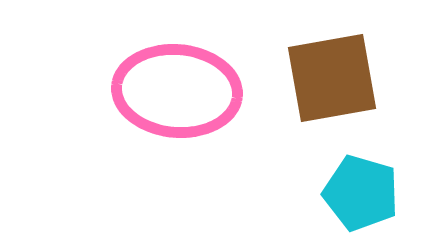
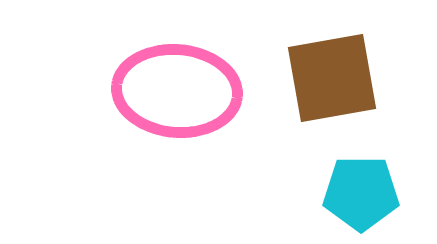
cyan pentagon: rotated 16 degrees counterclockwise
